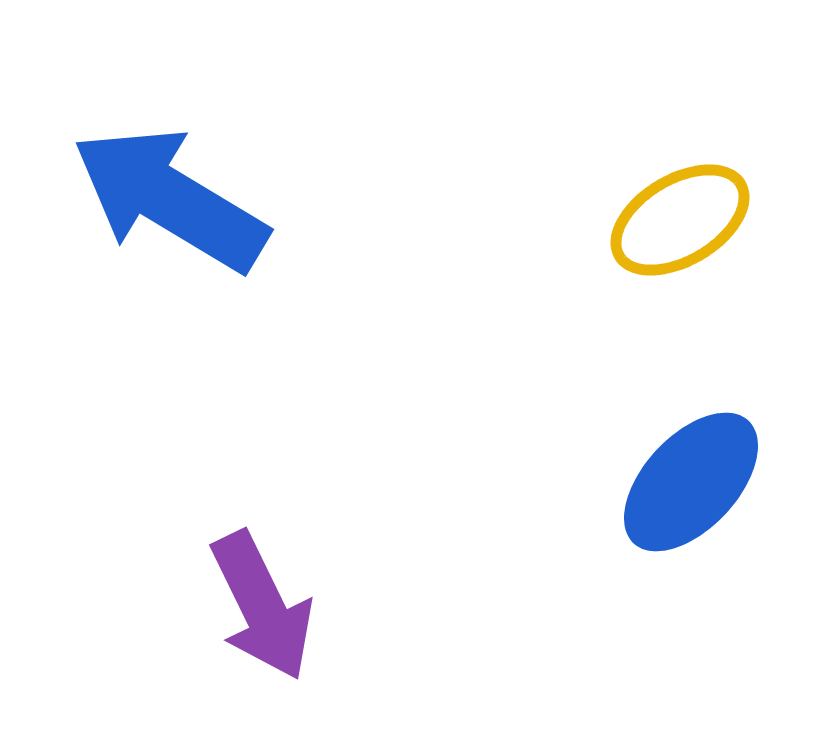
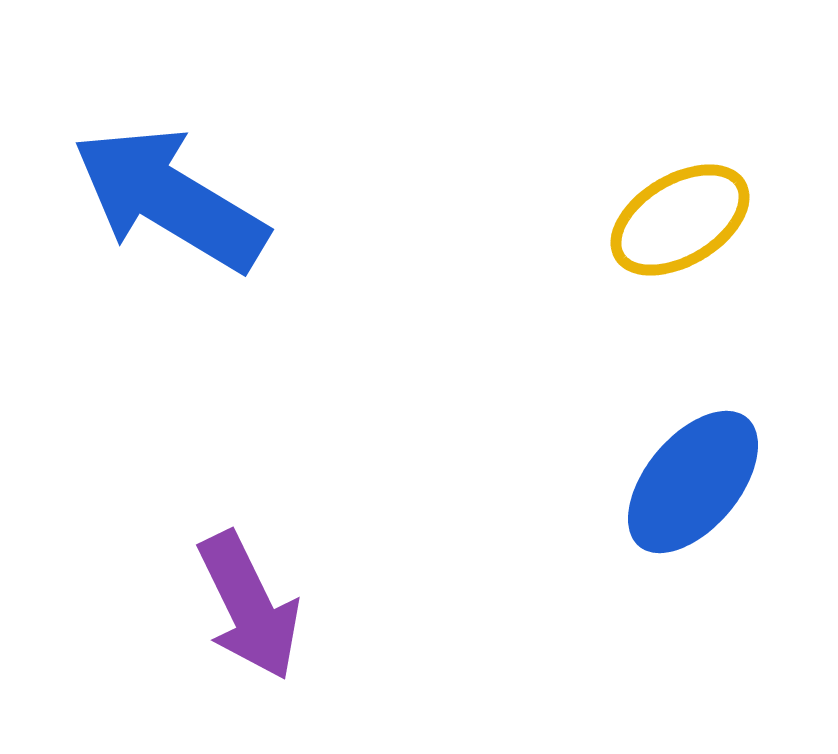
blue ellipse: moved 2 px right; rotated 3 degrees counterclockwise
purple arrow: moved 13 px left
